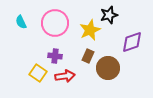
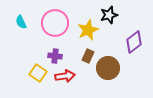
yellow star: moved 2 px left
purple diamond: moved 2 px right; rotated 20 degrees counterclockwise
